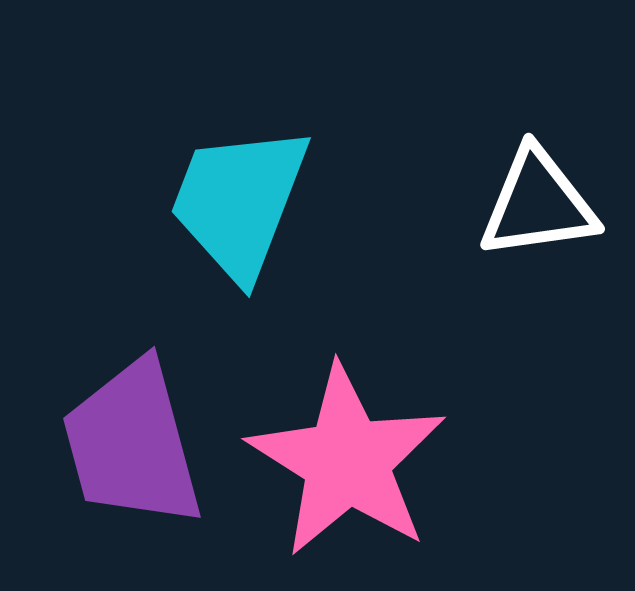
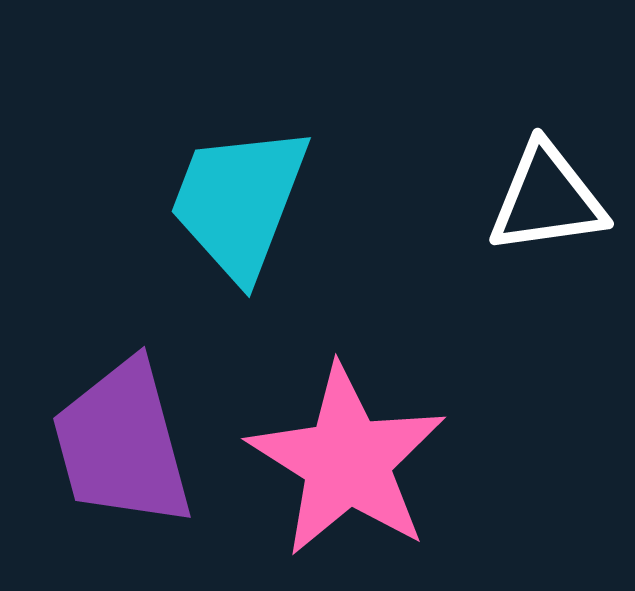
white triangle: moved 9 px right, 5 px up
purple trapezoid: moved 10 px left
